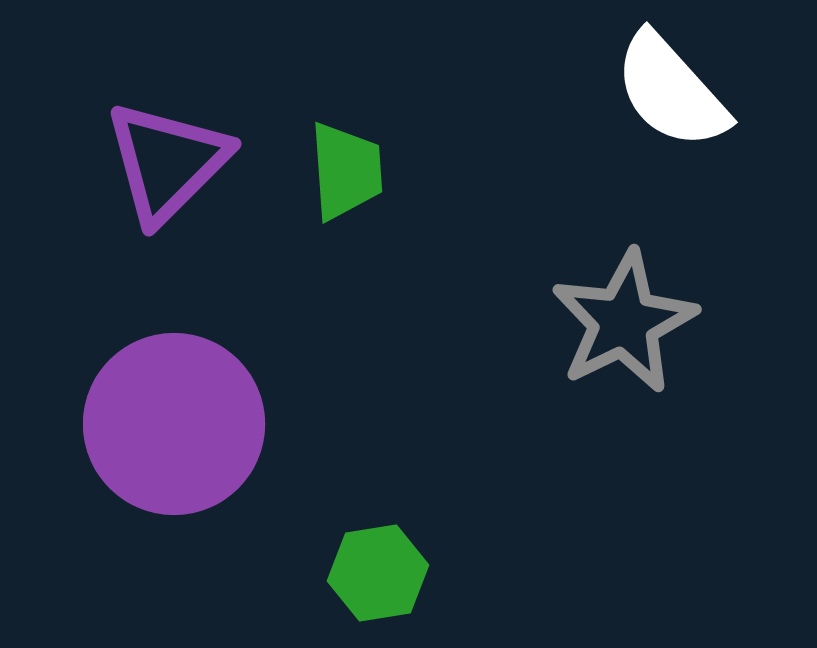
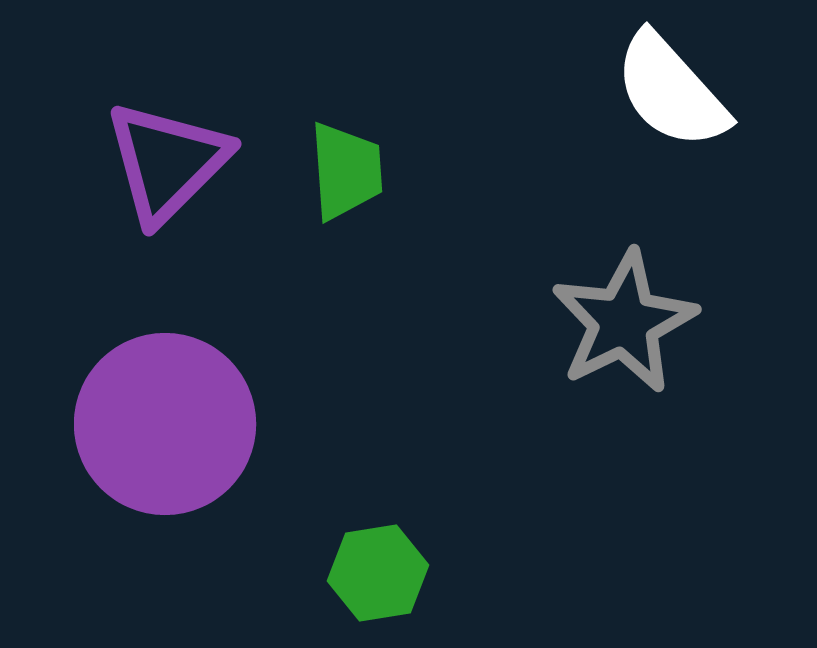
purple circle: moved 9 px left
